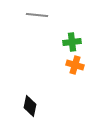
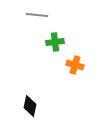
green cross: moved 17 px left
